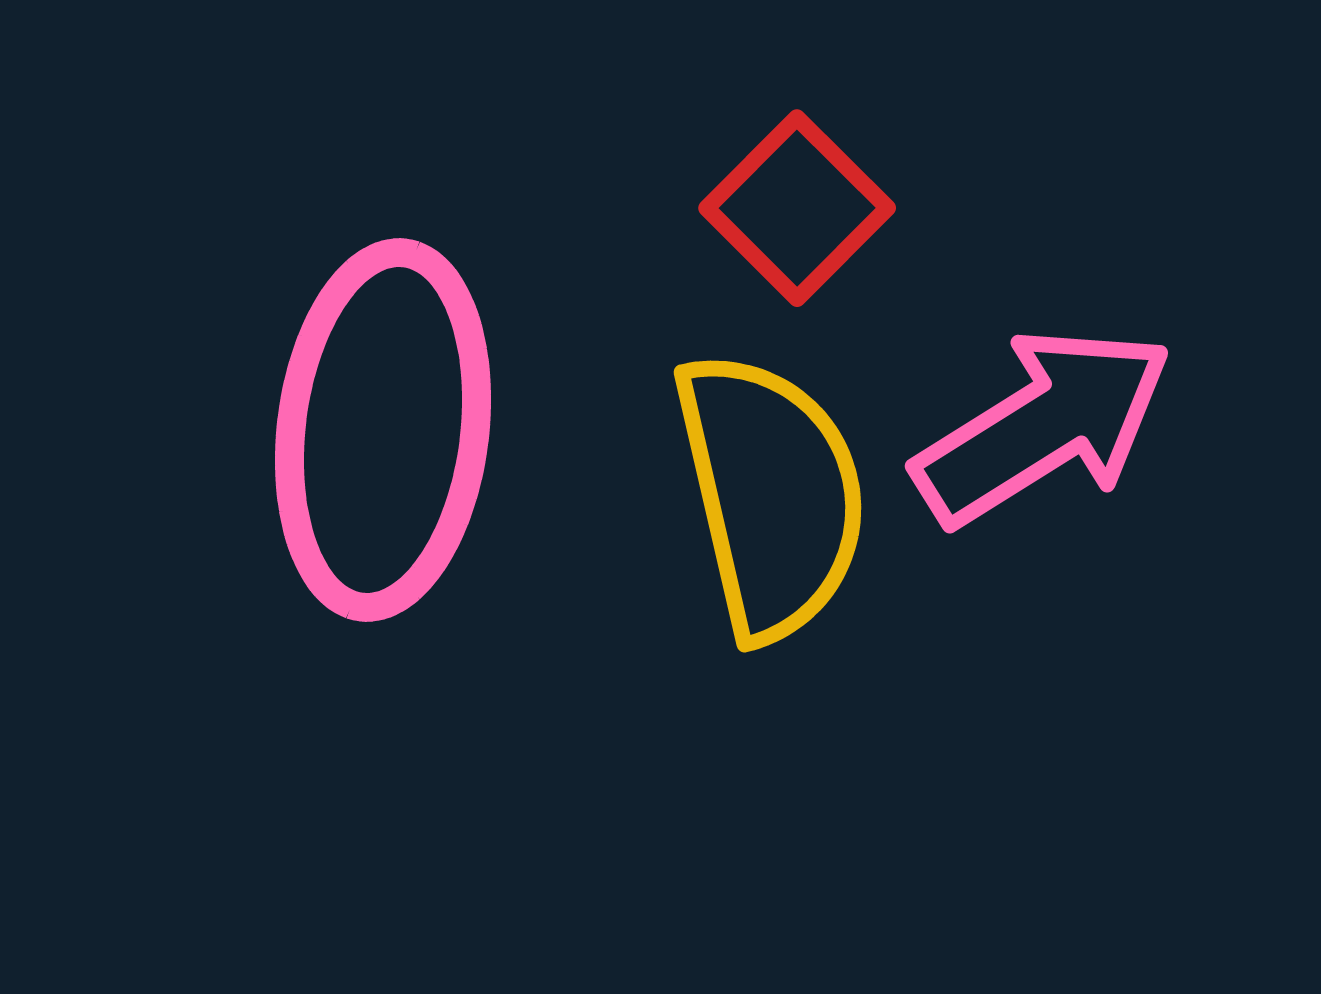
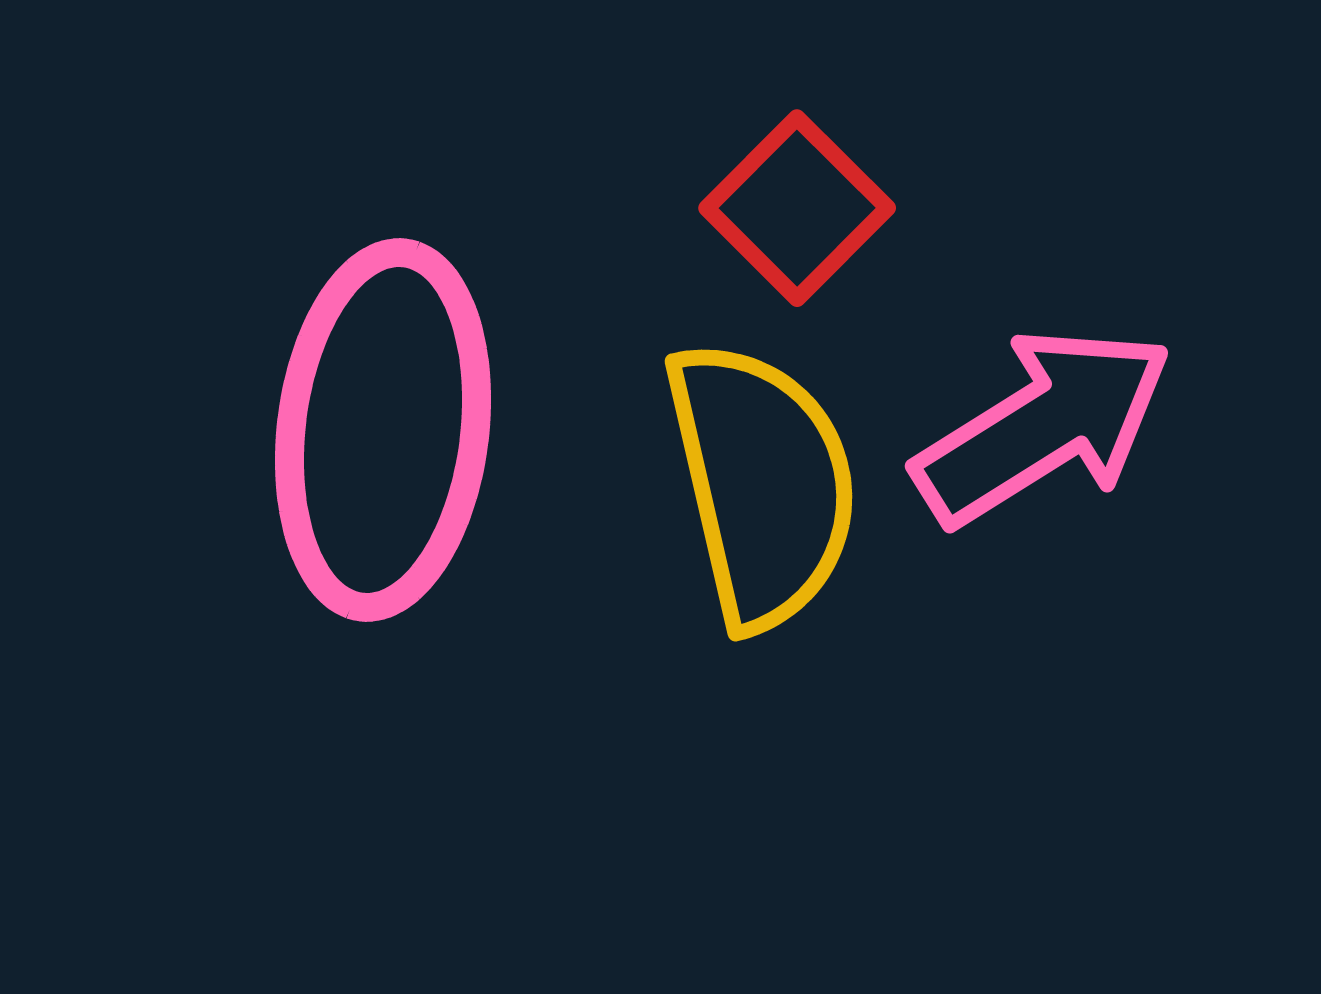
yellow semicircle: moved 9 px left, 11 px up
